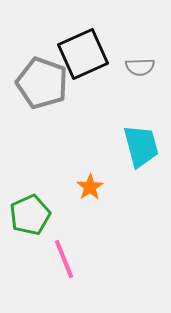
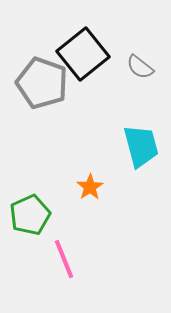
black square: rotated 15 degrees counterclockwise
gray semicircle: rotated 40 degrees clockwise
